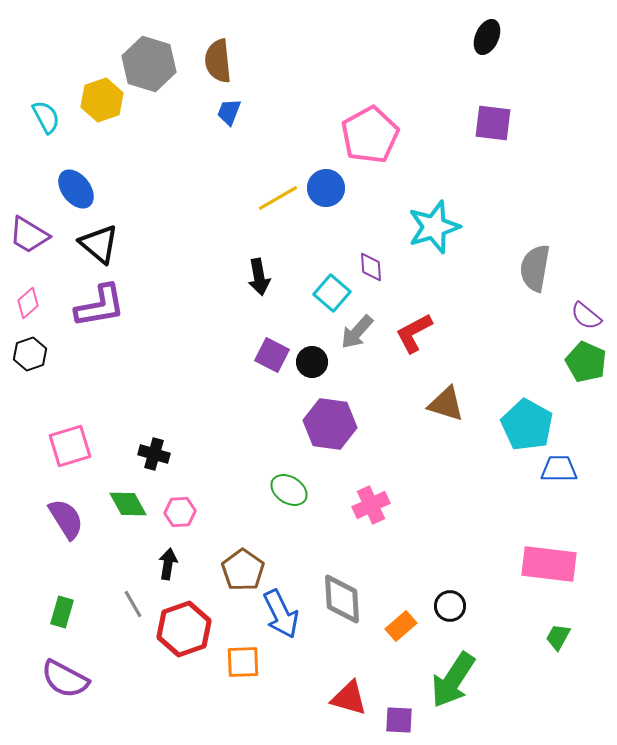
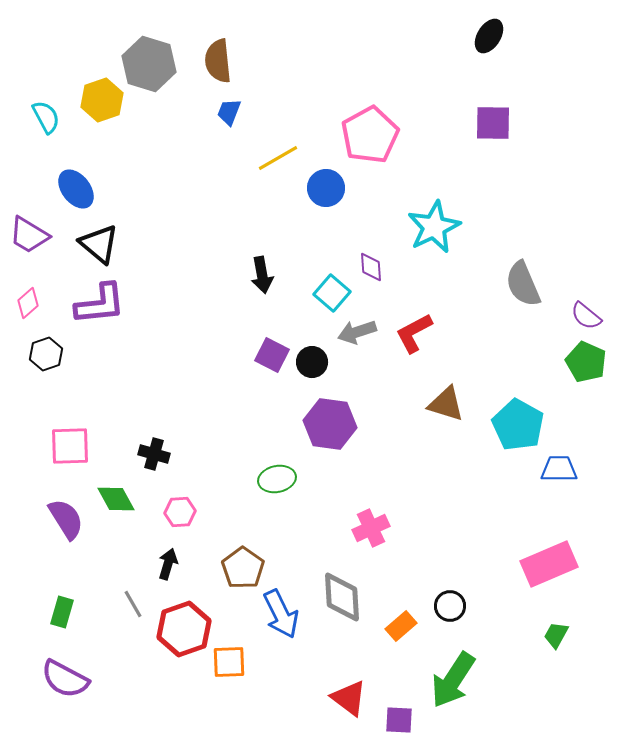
black ellipse at (487, 37): moved 2 px right, 1 px up; rotated 8 degrees clockwise
purple square at (493, 123): rotated 6 degrees counterclockwise
yellow line at (278, 198): moved 40 px up
cyan star at (434, 227): rotated 8 degrees counterclockwise
gray semicircle at (535, 268): moved 12 px left, 16 px down; rotated 33 degrees counterclockwise
black arrow at (259, 277): moved 3 px right, 2 px up
purple L-shape at (100, 306): moved 2 px up; rotated 4 degrees clockwise
gray arrow at (357, 332): rotated 30 degrees clockwise
black hexagon at (30, 354): moved 16 px right
cyan pentagon at (527, 425): moved 9 px left
pink square at (70, 446): rotated 15 degrees clockwise
green ellipse at (289, 490): moved 12 px left, 11 px up; rotated 45 degrees counterclockwise
green diamond at (128, 504): moved 12 px left, 5 px up
pink cross at (371, 505): moved 23 px down
black arrow at (168, 564): rotated 8 degrees clockwise
pink rectangle at (549, 564): rotated 30 degrees counterclockwise
brown pentagon at (243, 570): moved 2 px up
gray diamond at (342, 599): moved 2 px up
green trapezoid at (558, 637): moved 2 px left, 2 px up
orange square at (243, 662): moved 14 px left
red triangle at (349, 698): rotated 21 degrees clockwise
